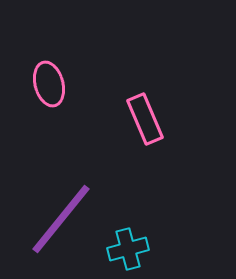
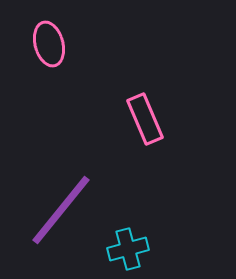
pink ellipse: moved 40 px up
purple line: moved 9 px up
